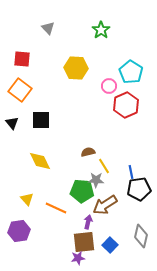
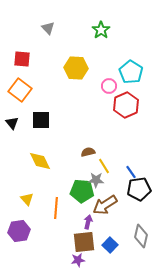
blue line: rotated 24 degrees counterclockwise
orange line: rotated 70 degrees clockwise
purple star: moved 2 px down
